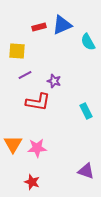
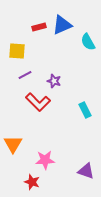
red L-shape: rotated 35 degrees clockwise
cyan rectangle: moved 1 px left, 1 px up
pink star: moved 8 px right, 12 px down
